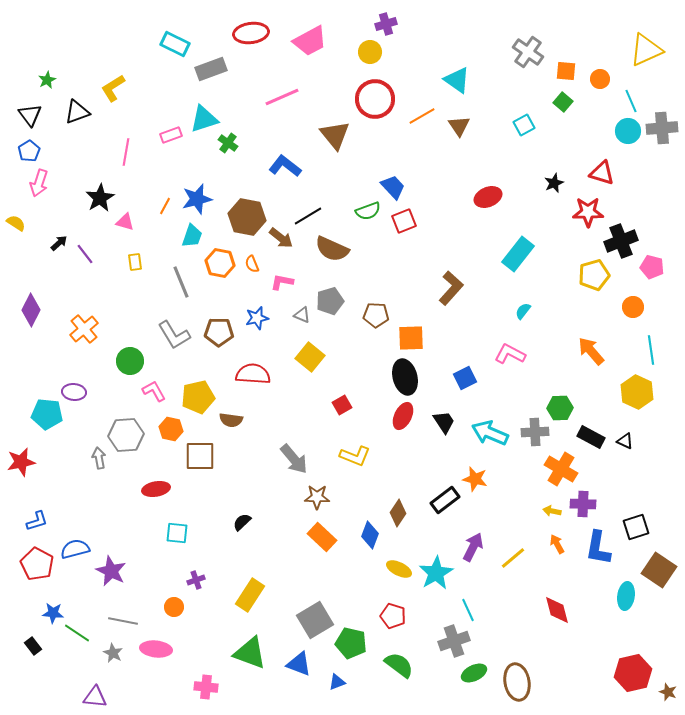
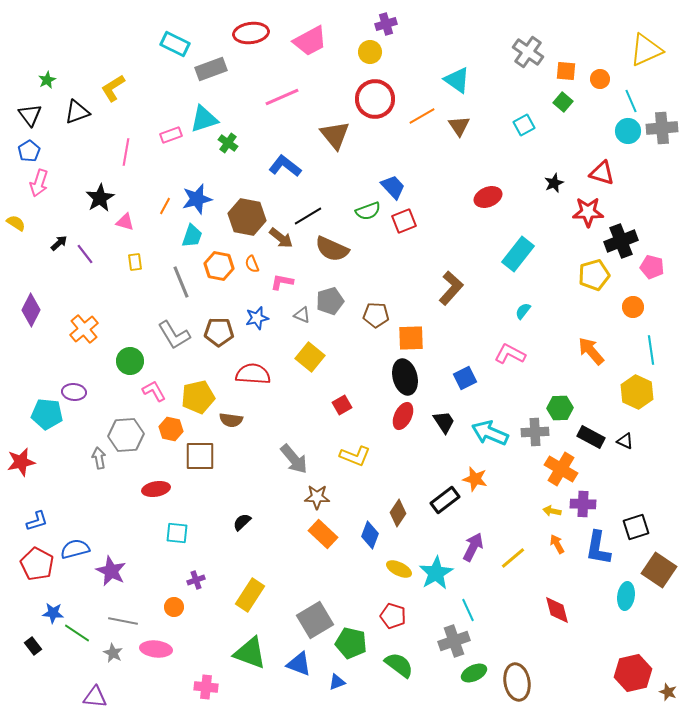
orange hexagon at (220, 263): moved 1 px left, 3 px down
orange rectangle at (322, 537): moved 1 px right, 3 px up
